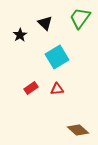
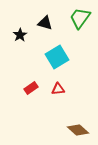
black triangle: rotated 28 degrees counterclockwise
red triangle: moved 1 px right
